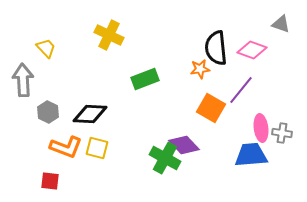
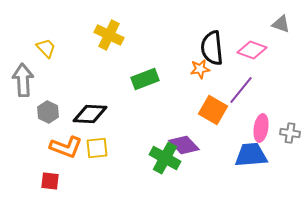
black semicircle: moved 4 px left
orange square: moved 2 px right, 2 px down
pink ellipse: rotated 16 degrees clockwise
gray cross: moved 8 px right
yellow square: rotated 20 degrees counterclockwise
